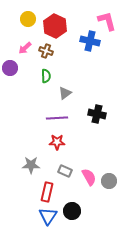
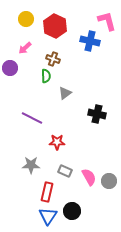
yellow circle: moved 2 px left
brown cross: moved 7 px right, 8 px down
purple line: moved 25 px left; rotated 30 degrees clockwise
